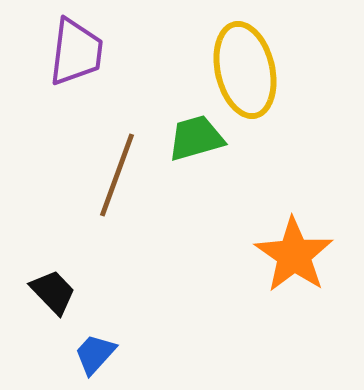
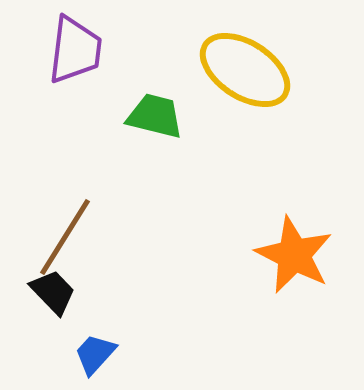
purple trapezoid: moved 1 px left, 2 px up
yellow ellipse: rotated 44 degrees counterclockwise
green trapezoid: moved 41 px left, 22 px up; rotated 30 degrees clockwise
brown line: moved 52 px left, 62 px down; rotated 12 degrees clockwise
orange star: rotated 8 degrees counterclockwise
